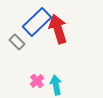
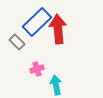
red arrow: rotated 12 degrees clockwise
pink cross: moved 12 px up; rotated 24 degrees clockwise
